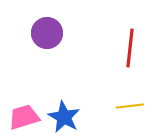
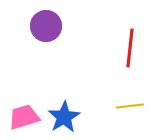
purple circle: moved 1 px left, 7 px up
blue star: rotated 12 degrees clockwise
